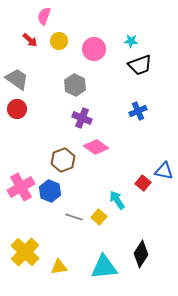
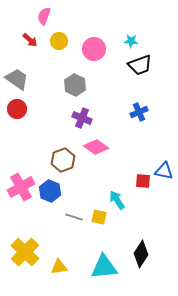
blue cross: moved 1 px right, 1 px down
red square: moved 2 px up; rotated 35 degrees counterclockwise
yellow square: rotated 28 degrees counterclockwise
